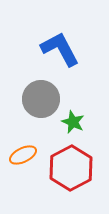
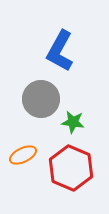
blue L-shape: moved 2 px down; rotated 123 degrees counterclockwise
green star: rotated 15 degrees counterclockwise
red hexagon: rotated 9 degrees counterclockwise
